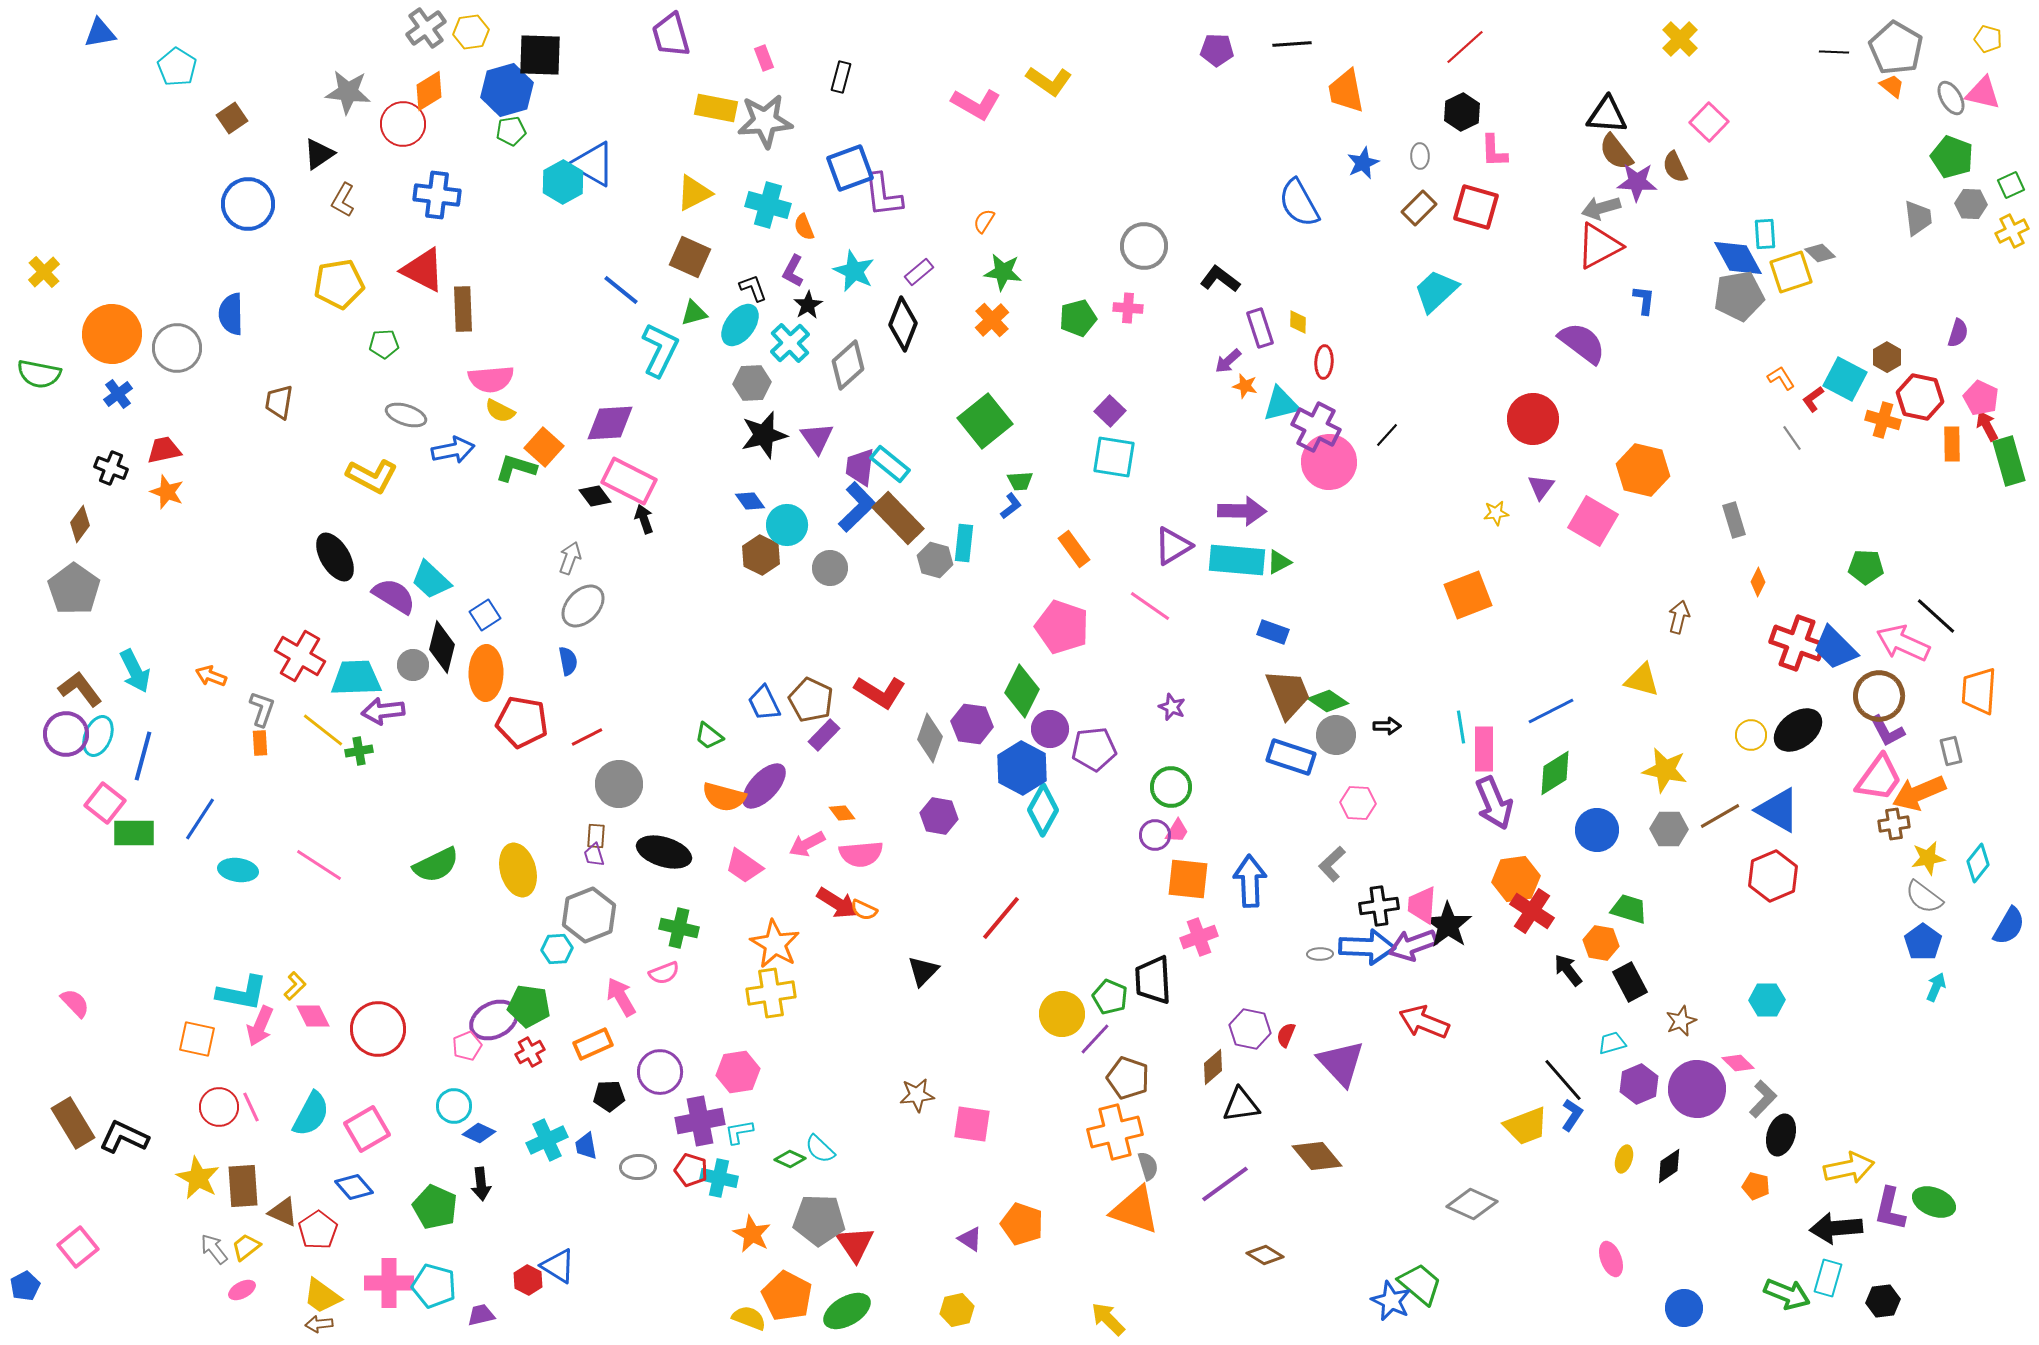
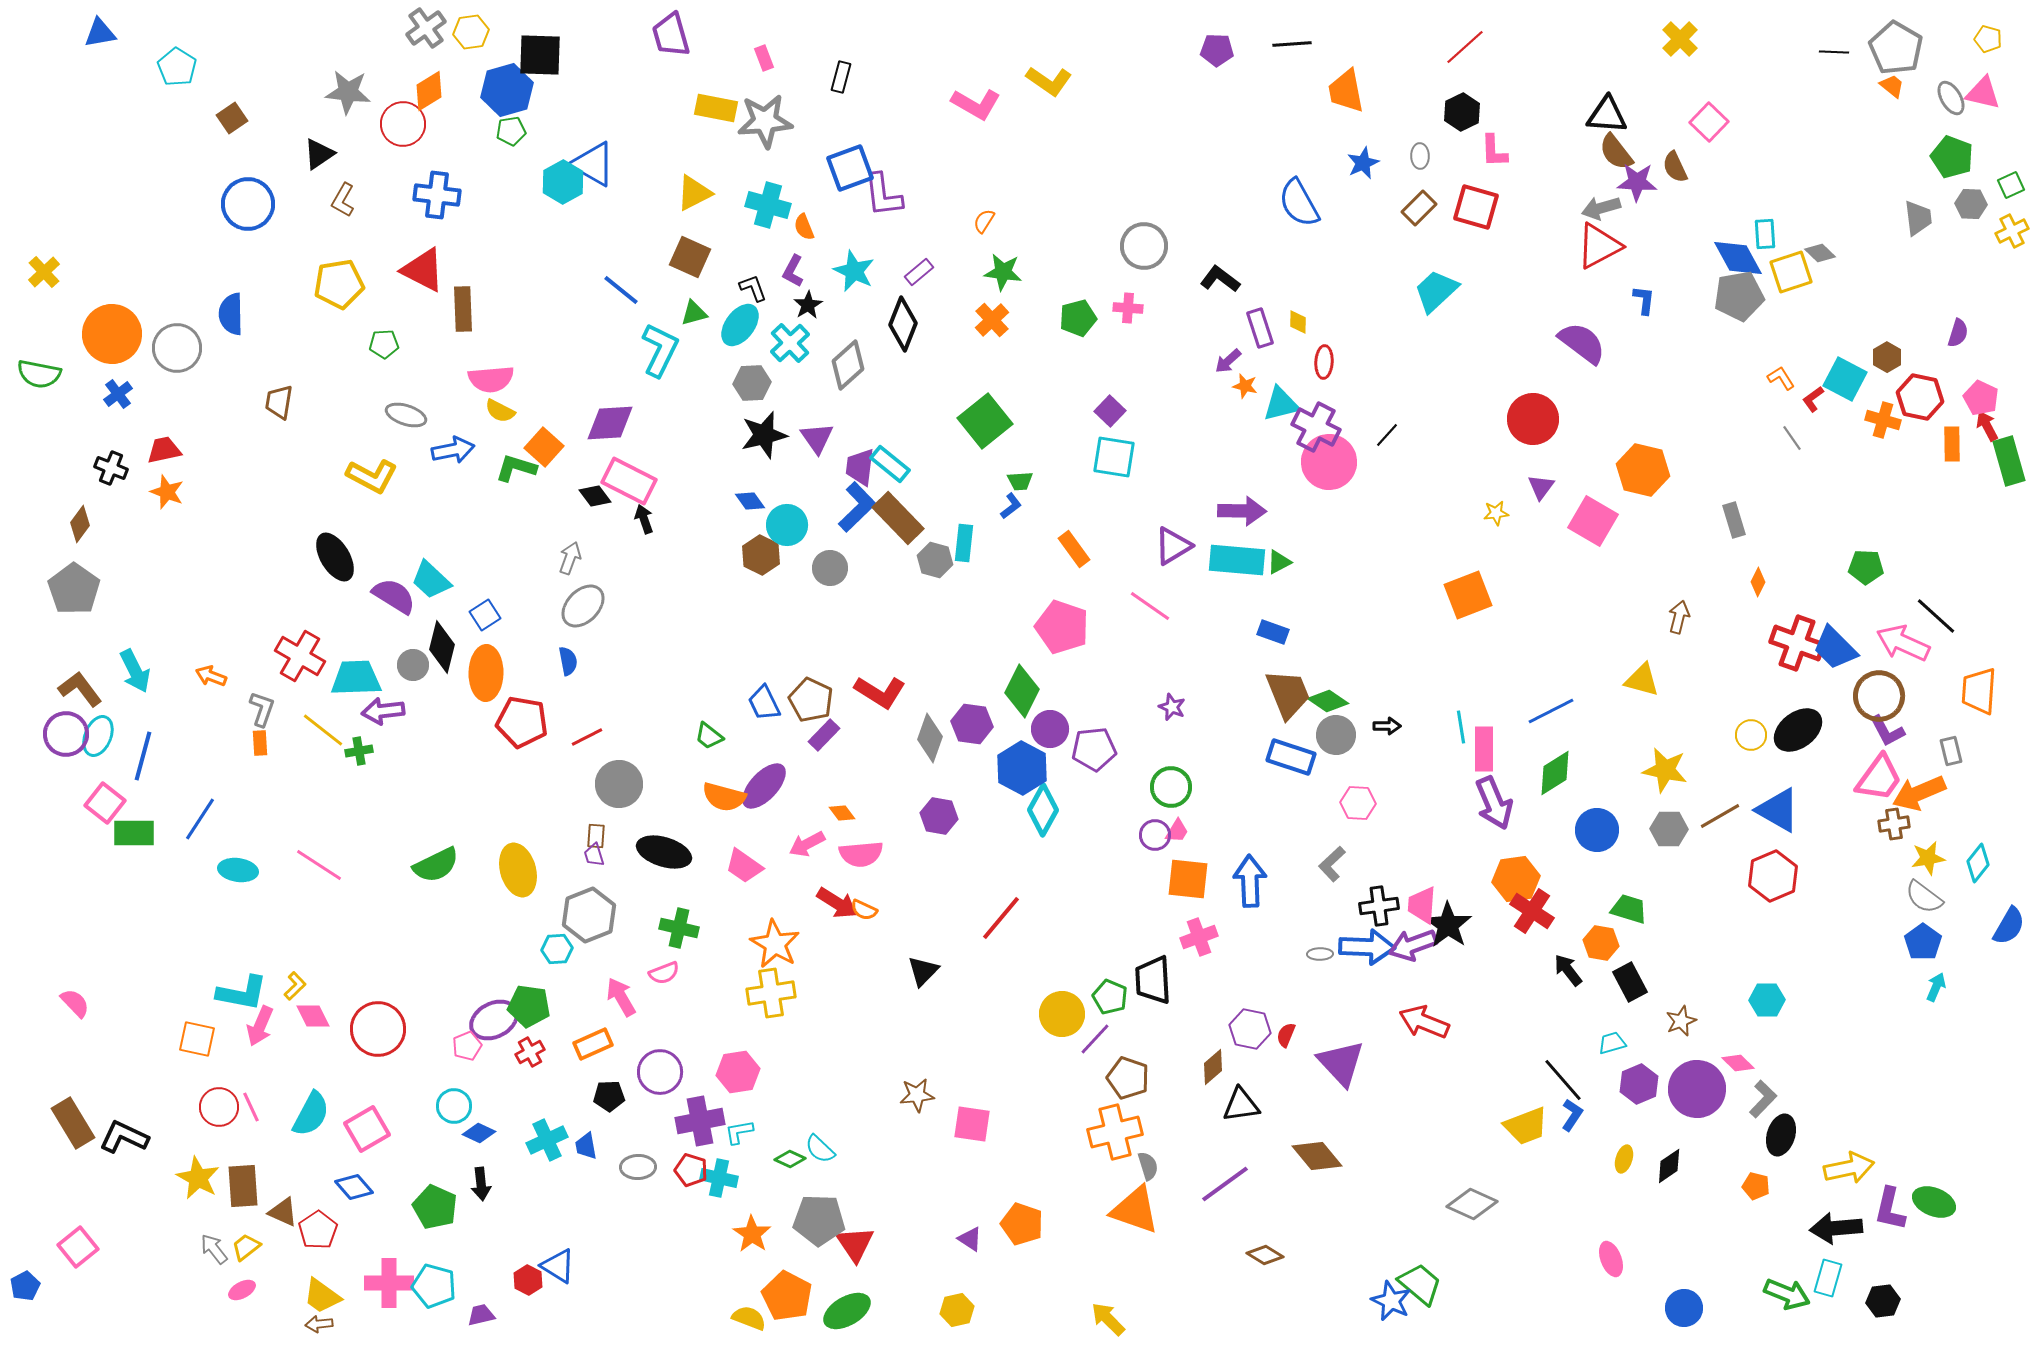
orange star at (752, 1234): rotated 6 degrees clockwise
